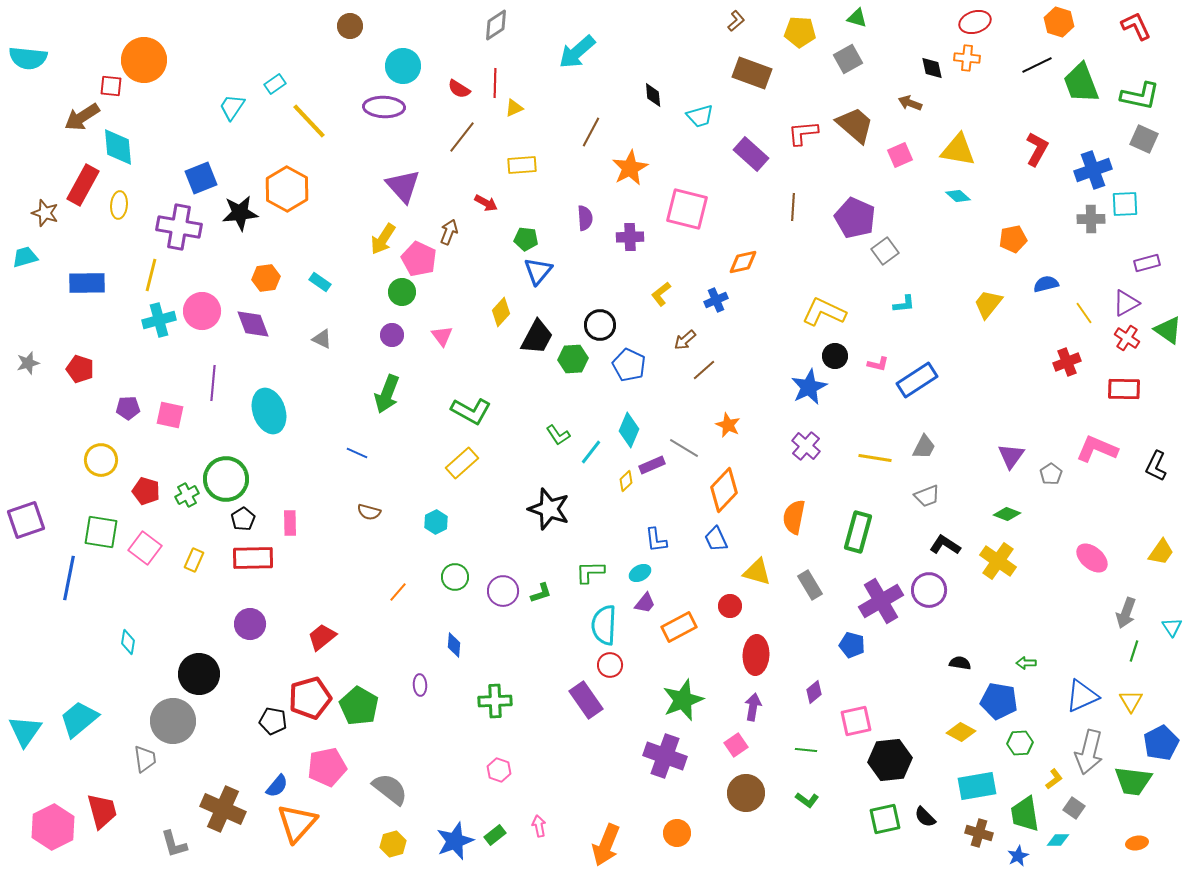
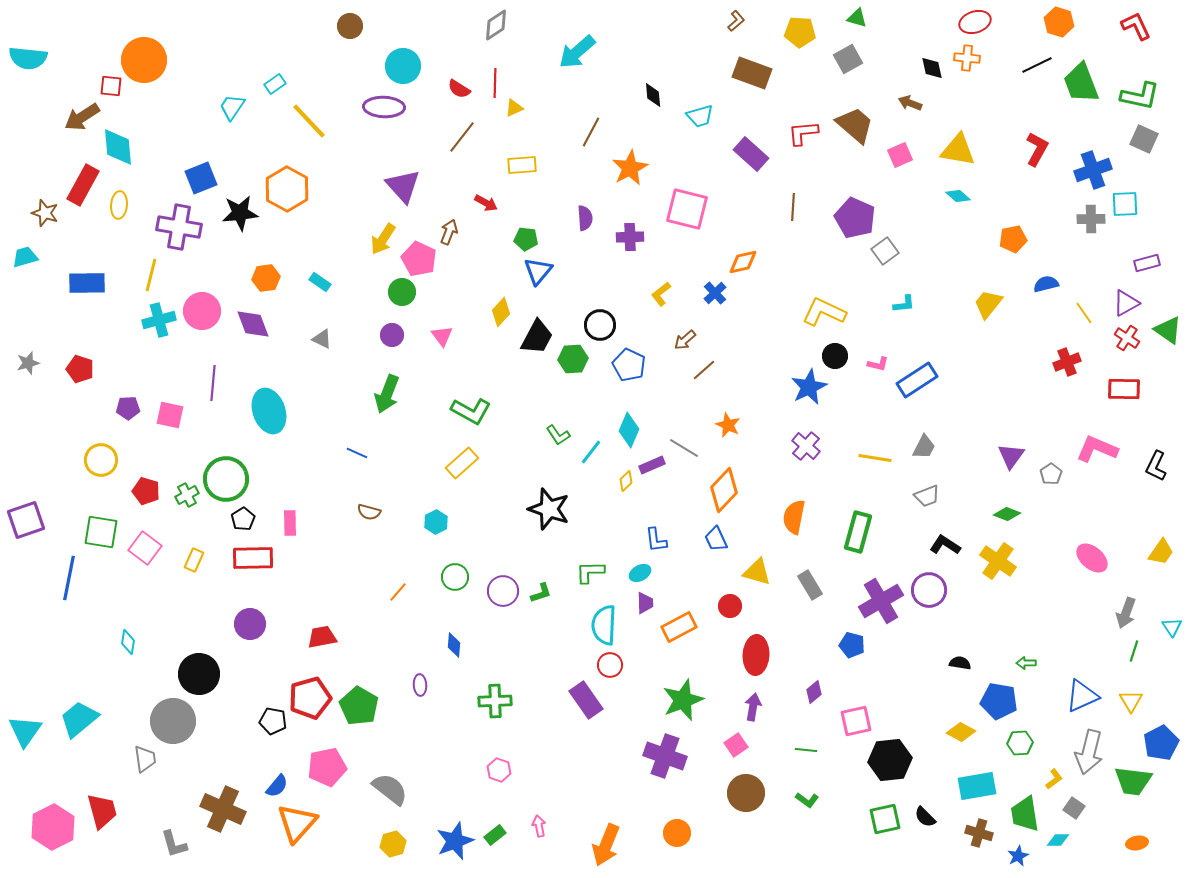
blue cross at (716, 300): moved 1 px left, 7 px up; rotated 20 degrees counterclockwise
purple trapezoid at (645, 603): rotated 40 degrees counterclockwise
red trapezoid at (322, 637): rotated 28 degrees clockwise
